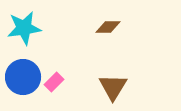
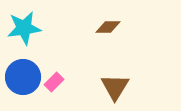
brown triangle: moved 2 px right
